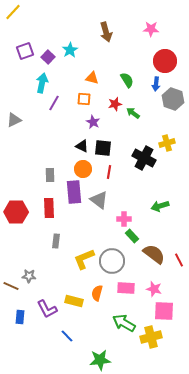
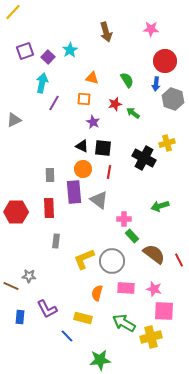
yellow rectangle at (74, 301): moved 9 px right, 17 px down
